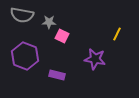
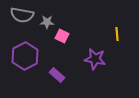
gray star: moved 2 px left
yellow line: rotated 32 degrees counterclockwise
purple hexagon: rotated 12 degrees clockwise
purple rectangle: rotated 28 degrees clockwise
